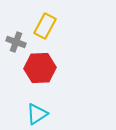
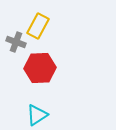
yellow rectangle: moved 7 px left
cyan triangle: moved 1 px down
